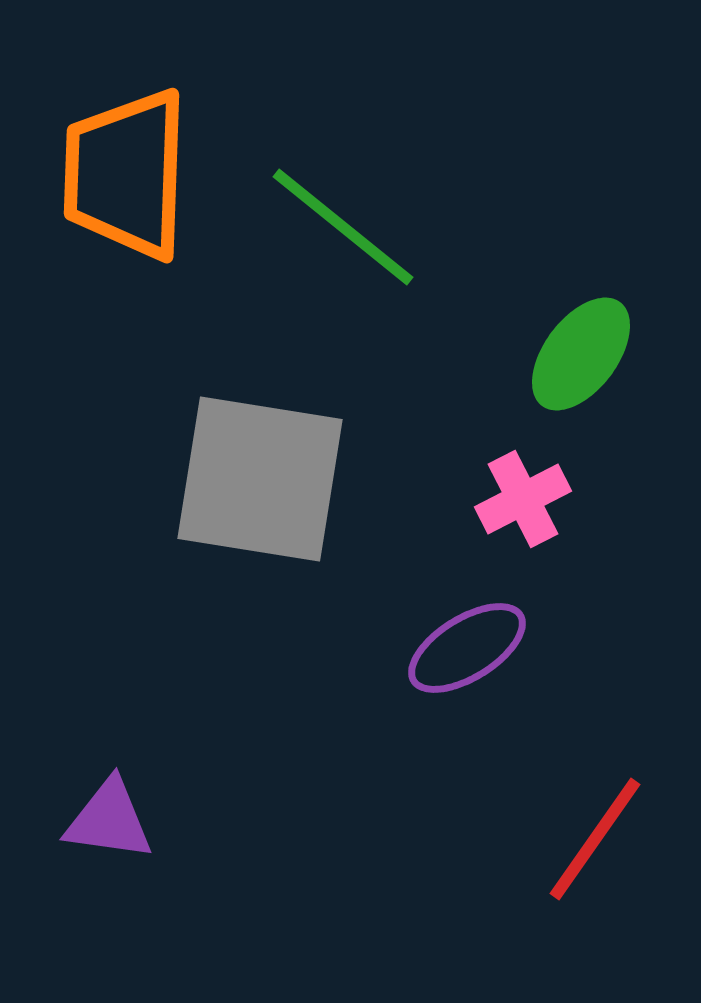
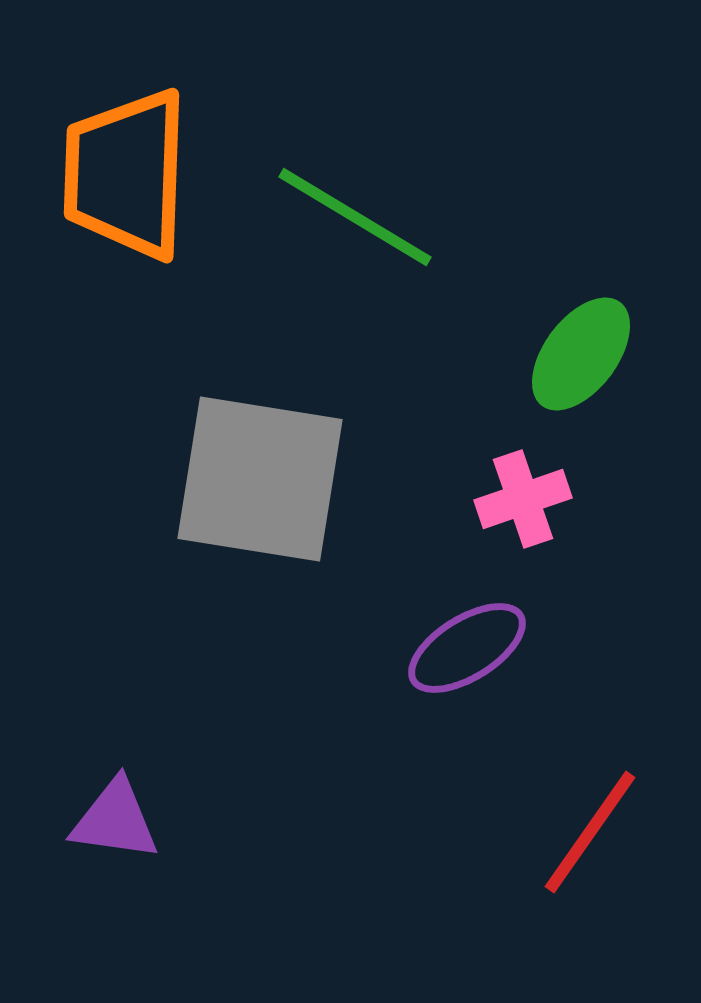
green line: moved 12 px right, 10 px up; rotated 8 degrees counterclockwise
pink cross: rotated 8 degrees clockwise
purple triangle: moved 6 px right
red line: moved 5 px left, 7 px up
